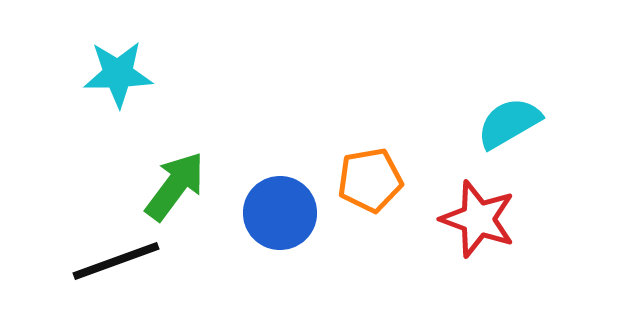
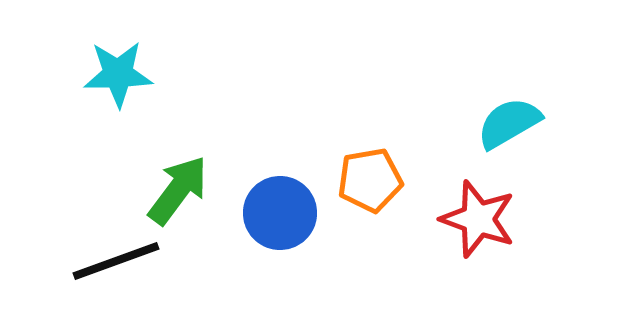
green arrow: moved 3 px right, 4 px down
